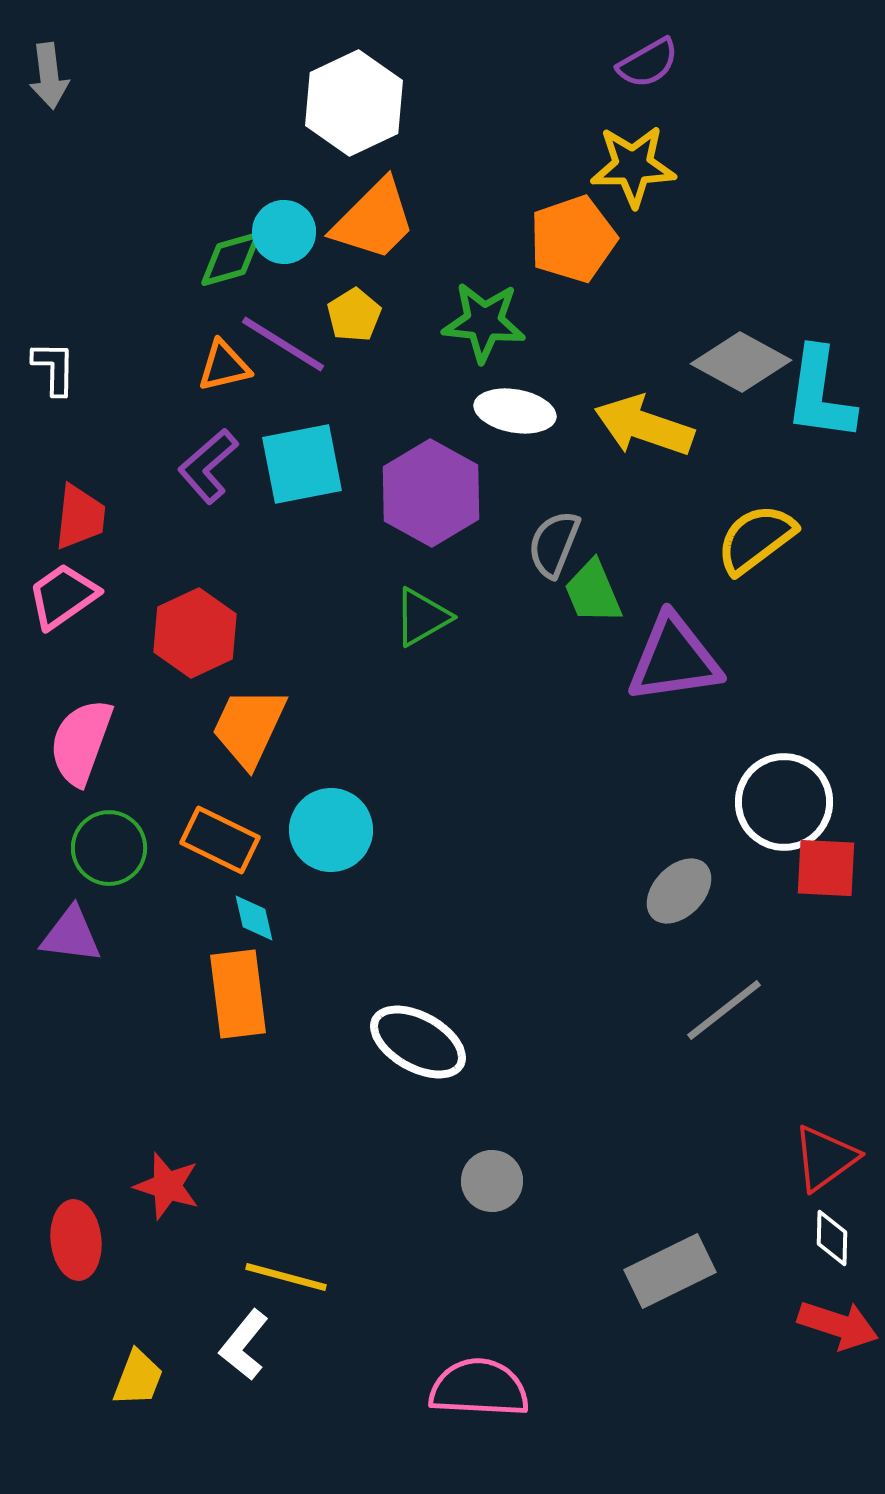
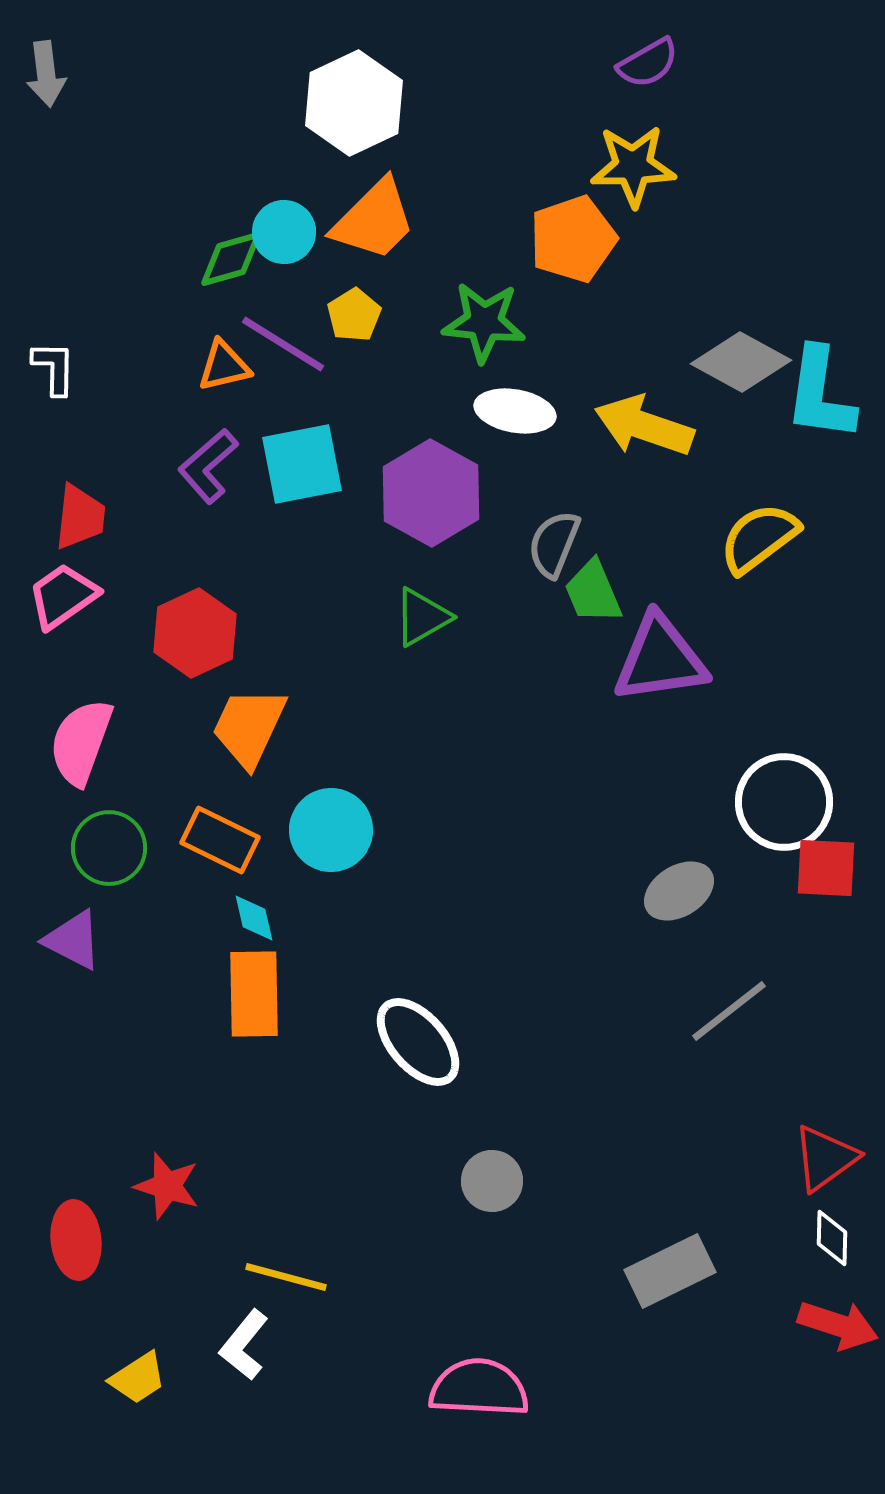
gray arrow at (49, 76): moved 3 px left, 2 px up
yellow semicircle at (756, 539): moved 3 px right, 1 px up
purple triangle at (674, 659): moved 14 px left
gray ellipse at (679, 891): rotated 14 degrees clockwise
purple triangle at (71, 935): moved 2 px right, 5 px down; rotated 20 degrees clockwise
orange rectangle at (238, 994): moved 16 px right; rotated 6 degrees clockwise
gray line at (724, 1010): moved 5 px right, 1 px down
white ellipse at (418, 1042): rotated 20 degrees clockwise
yellow trapezoid at (138, 1378): rotated 36 degrees clockwise
